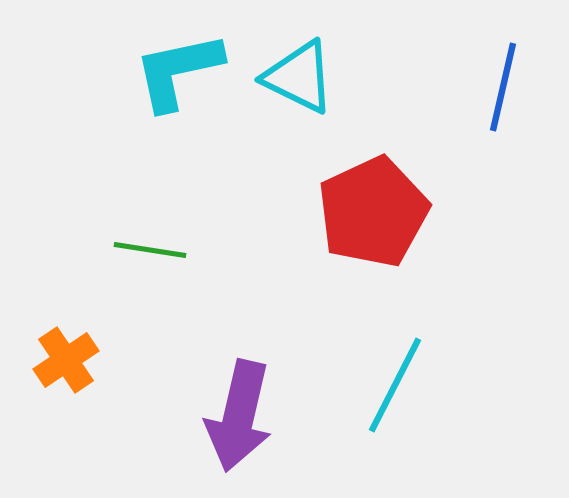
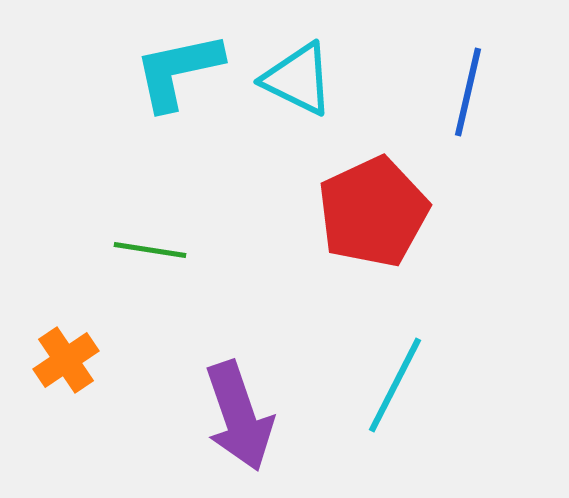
cyan triangle: moved 1 px left, 2 px down
blue line: moved 35 px left, 5 px down
purple arrow: rotated 32 degrees counterclockwise
